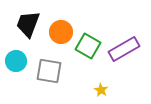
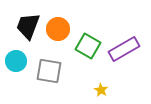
black trapezoid: moved 2 px down
orange circle: moved 3 px left, 3 px up
